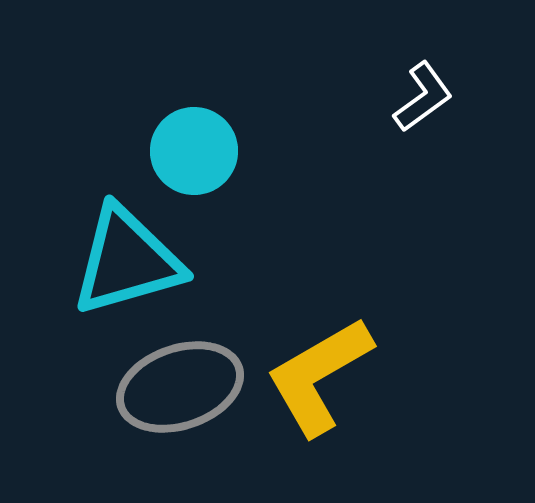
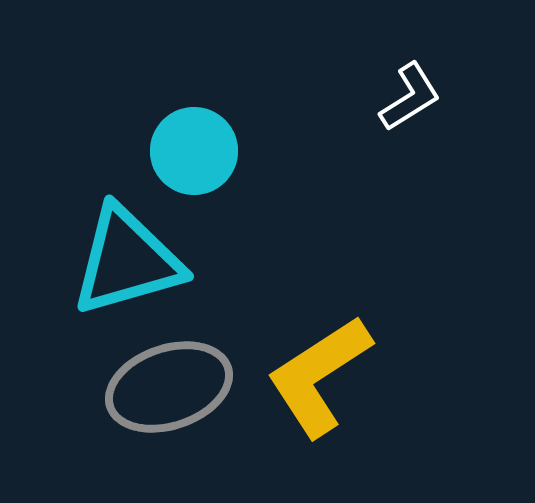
white L-shape: moved 13 px left; rotated 4 degrees clockwise
yellow L-shape: rotated 3 degrees counterclockwise
gray ellipse: moved 11 px left
